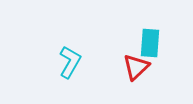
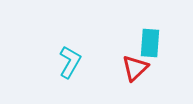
red triangle: moved 1 px left, 1 px down
